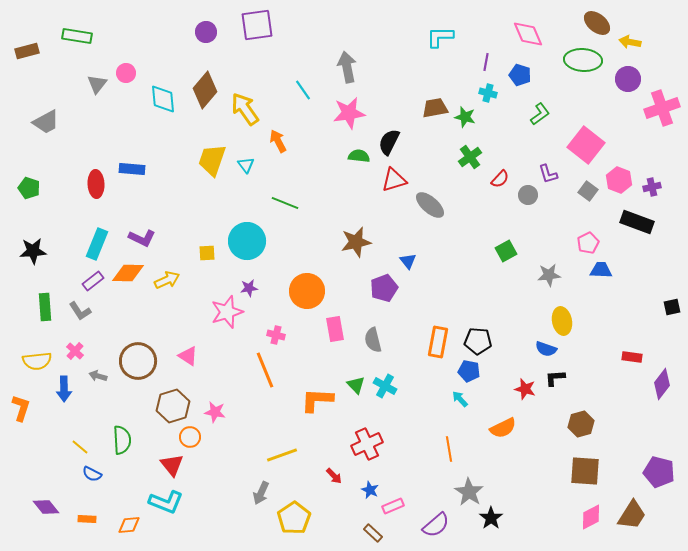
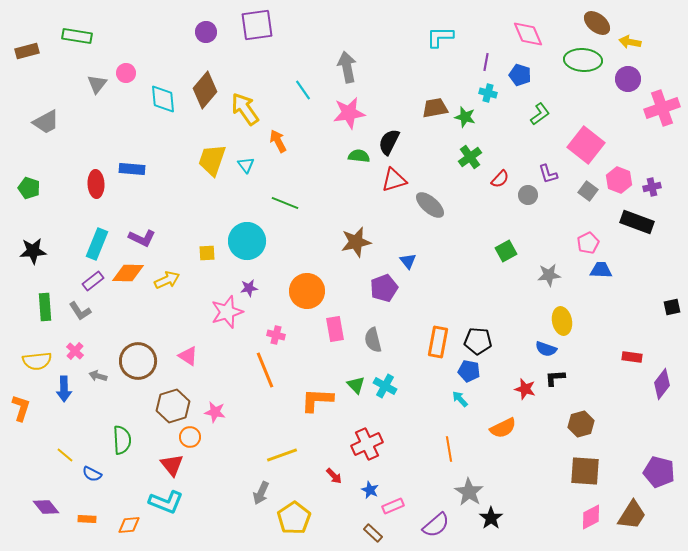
yellow line at (80, 447): moved 15 px left, 8 px down
